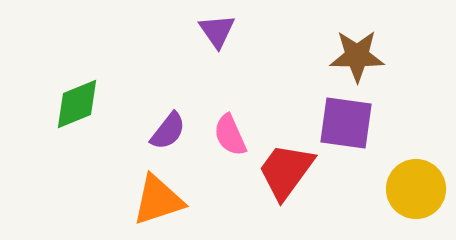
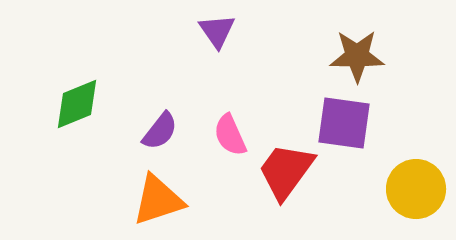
purple square: moved 2 px left
purple semicircle: moved 8 px left
